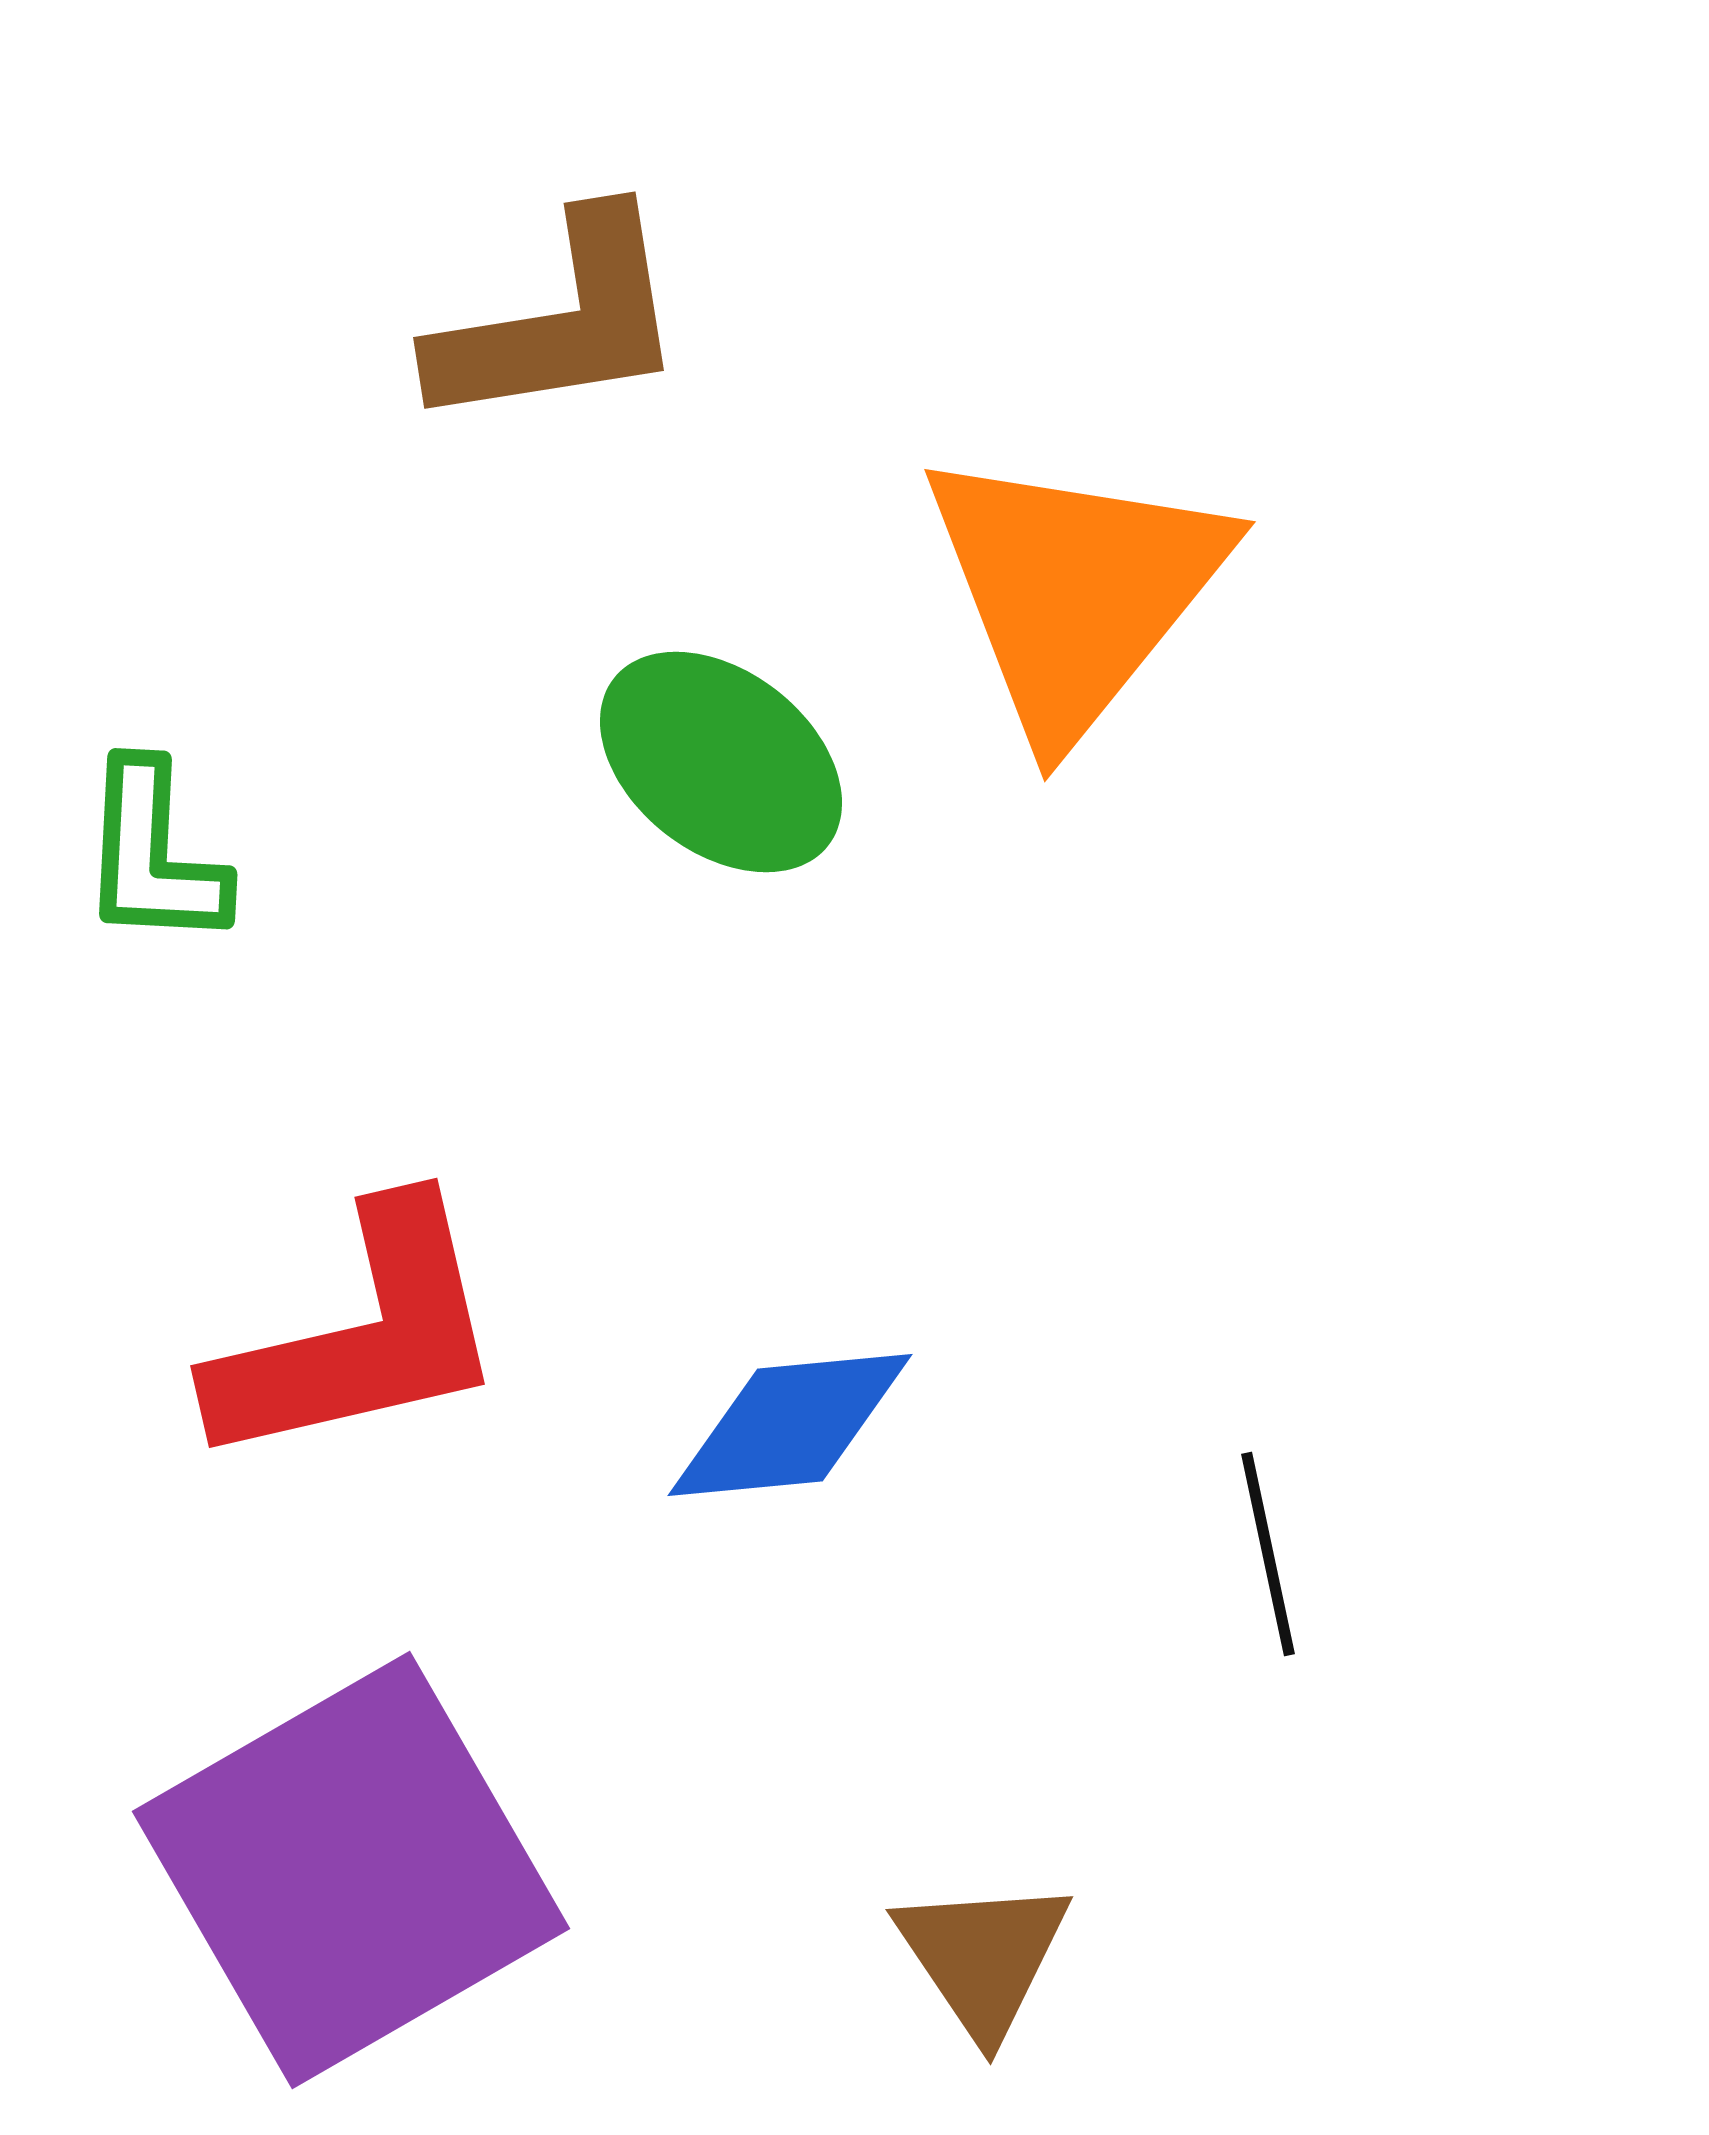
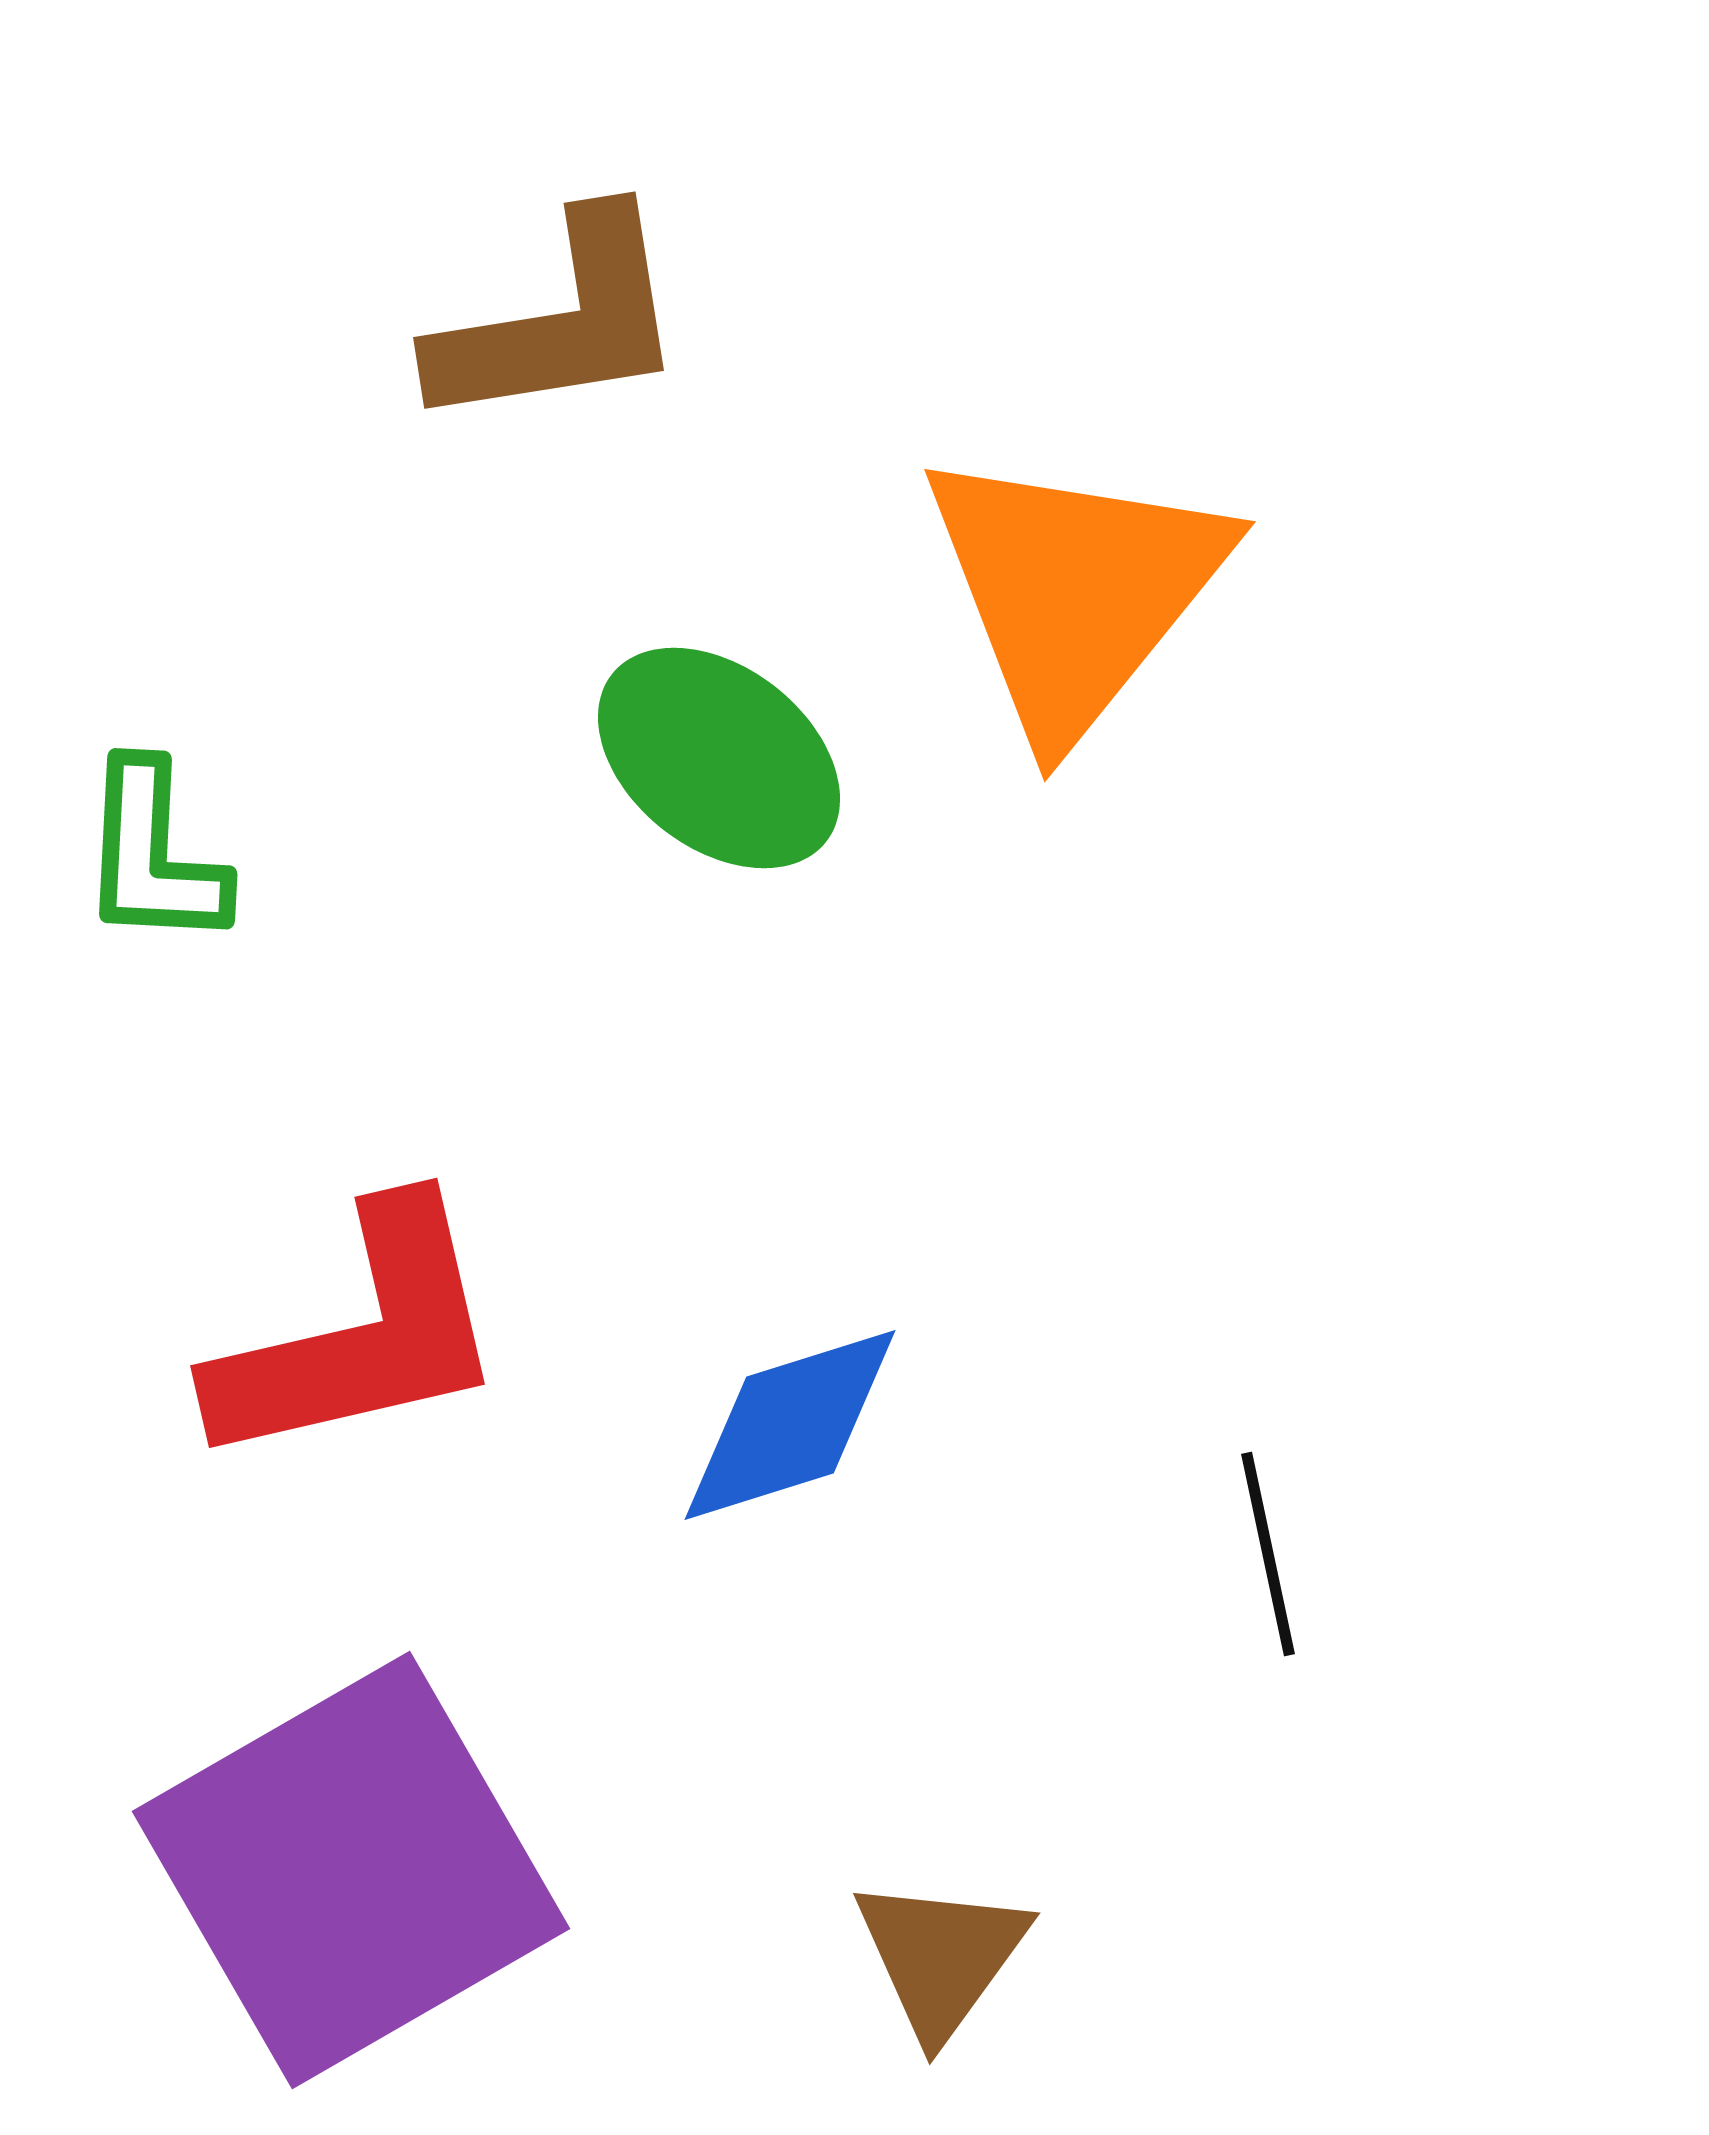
green ellipse: moved 2 px left, 4 px up
blue diamond: rotated 12 degrees counterclockwise
brown triangle: moved 42 px left; rotated 10 degrees clockwise
